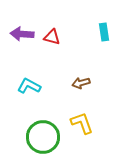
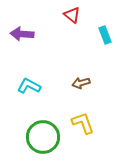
cyan rectangle: moved 1 px right, 3 px down; rotated 12 degrees counterclockwise
red triangle: moved 20 px right, 22 px up; rotated 24 degrees clockwise
yellow L-shape: moved 1 px right
